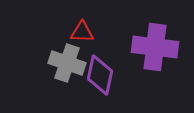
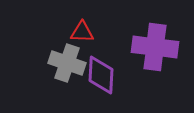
purple diamond: moved 1 px right; rotated 9 degrees counterclockwise
